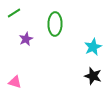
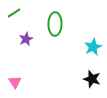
black star: moved 1 px left, 3 px down
pink triangle: rotated 40 degrees clockwise
